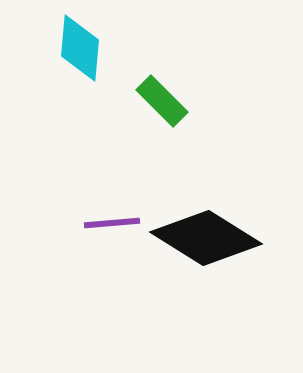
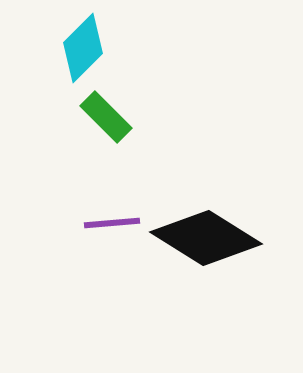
cyan diamond: moved 3 px right; rotated 40 degrees clockwise
green rectangle: moved 56 px left, 16 px down
